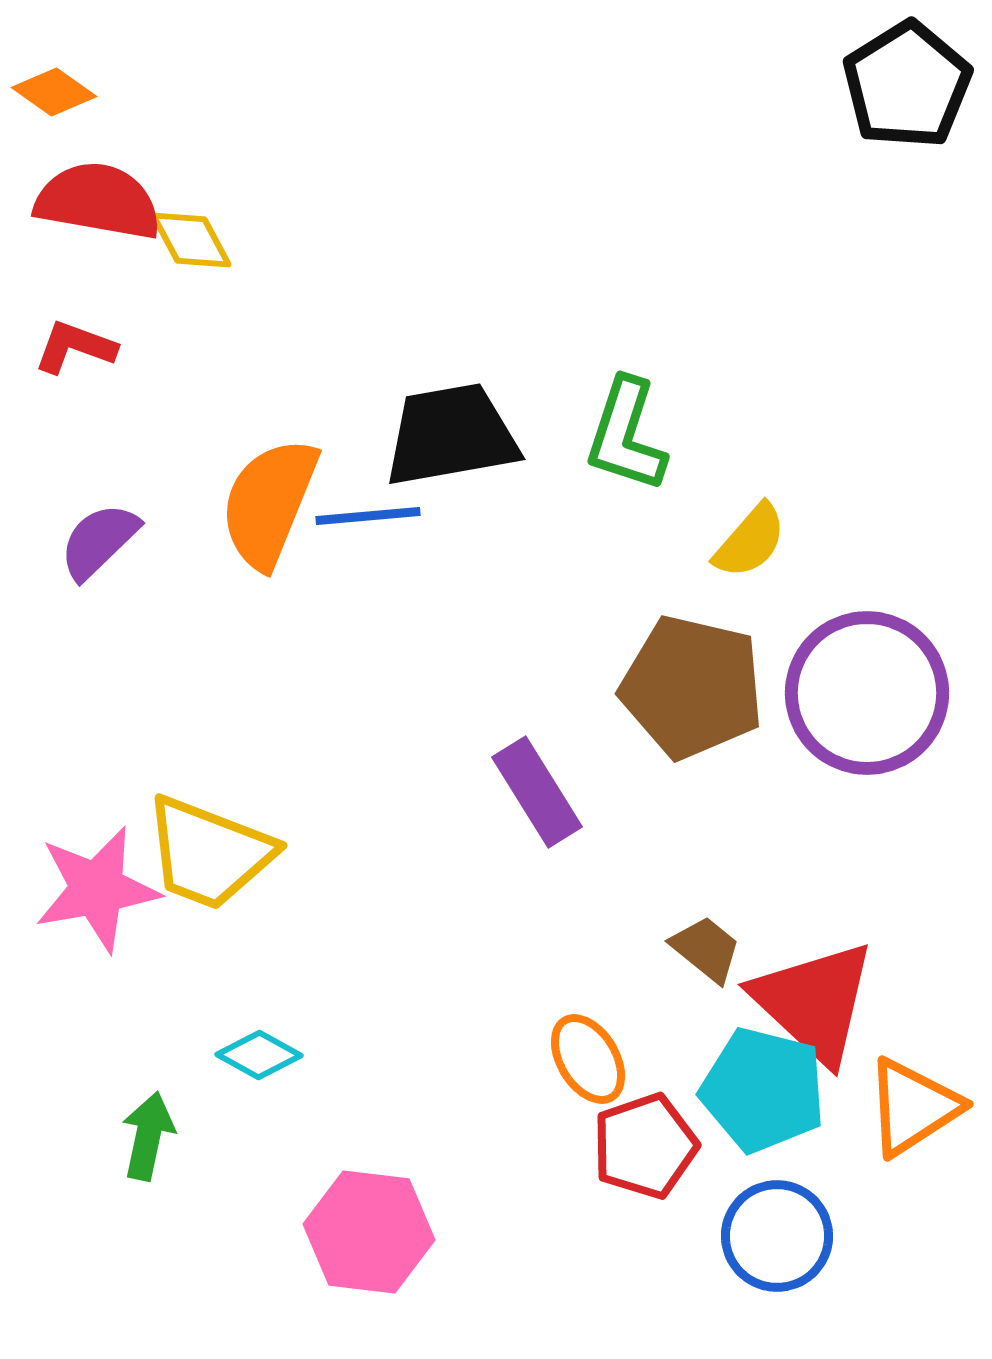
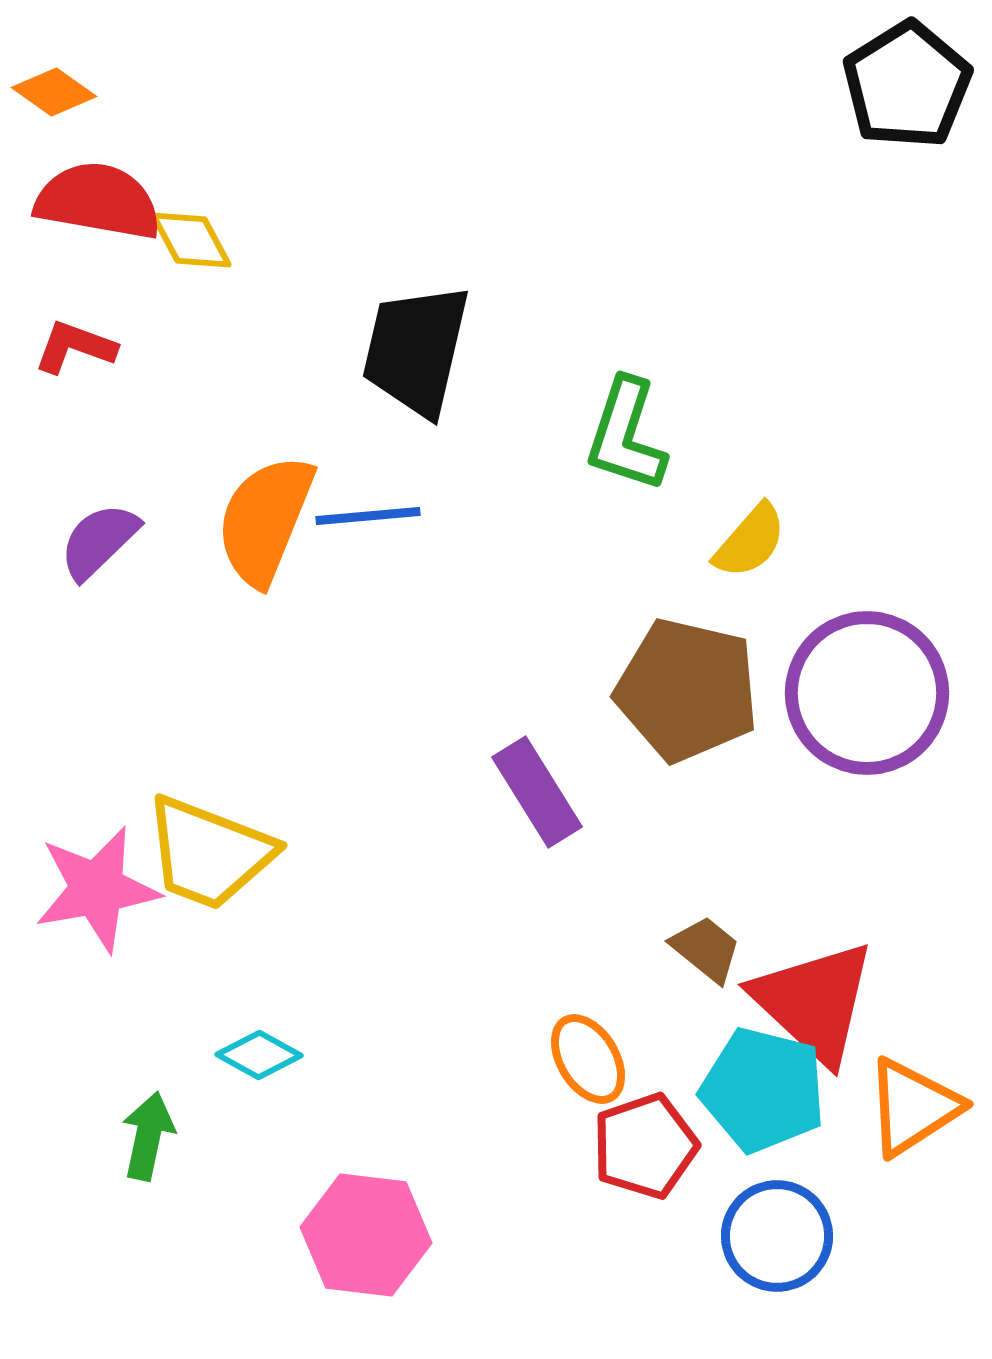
black trapezoid: moved 35 px left, 85 px up; rotated 67 degrees counterclockwise
orange semicircle: moved 4 px left, 17 px down
brown pentagon: moved 5 px left, 3 px down
pink hexagon: moved 3 px left, 3 px down
